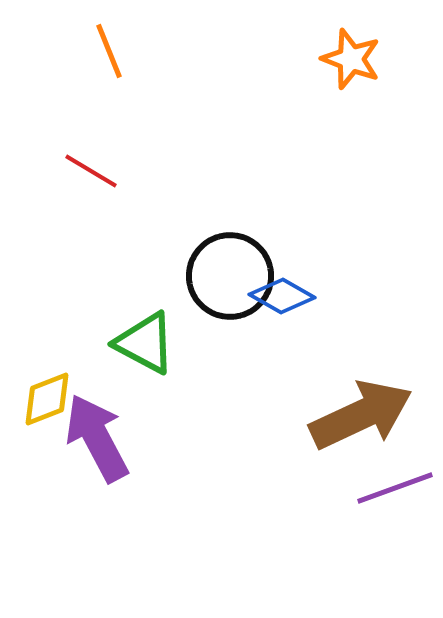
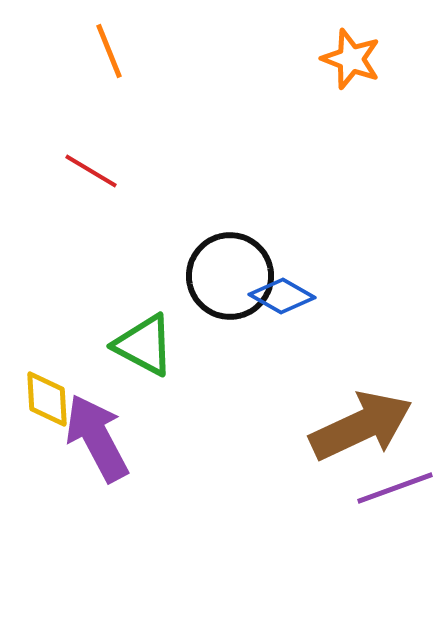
green triangle: moved 1 px left, 2 px down
yellow diamond: rotated 72 degrees counterclockwise
brown arrow: moved 11 px down
